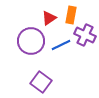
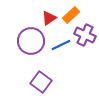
orange rectangle: rotated 36 degrees clockwise
